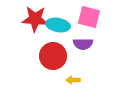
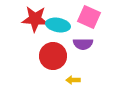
pink square: rotated 10 degrees clockwise
